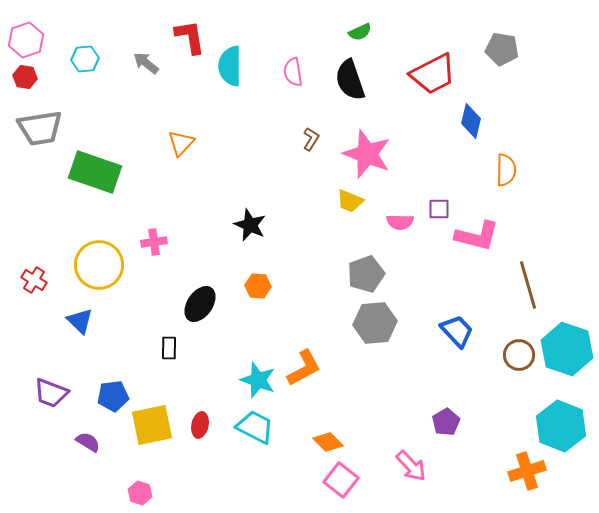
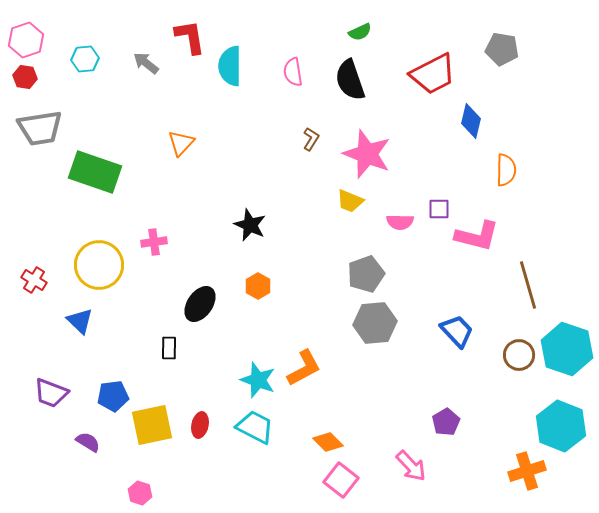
orange hexagon at (258, 286): rotated 25 degrees clockwise
